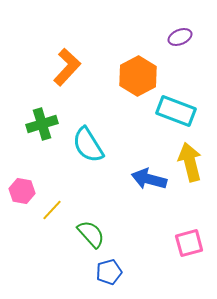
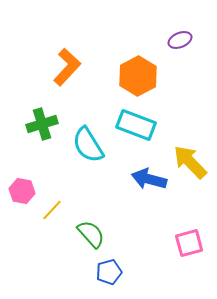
purple ellipse: moved 3 px down
cyan rectangle: moved 40 px left, 14 px down
yellow arrow: rotated 30 degrees counterclockwise
